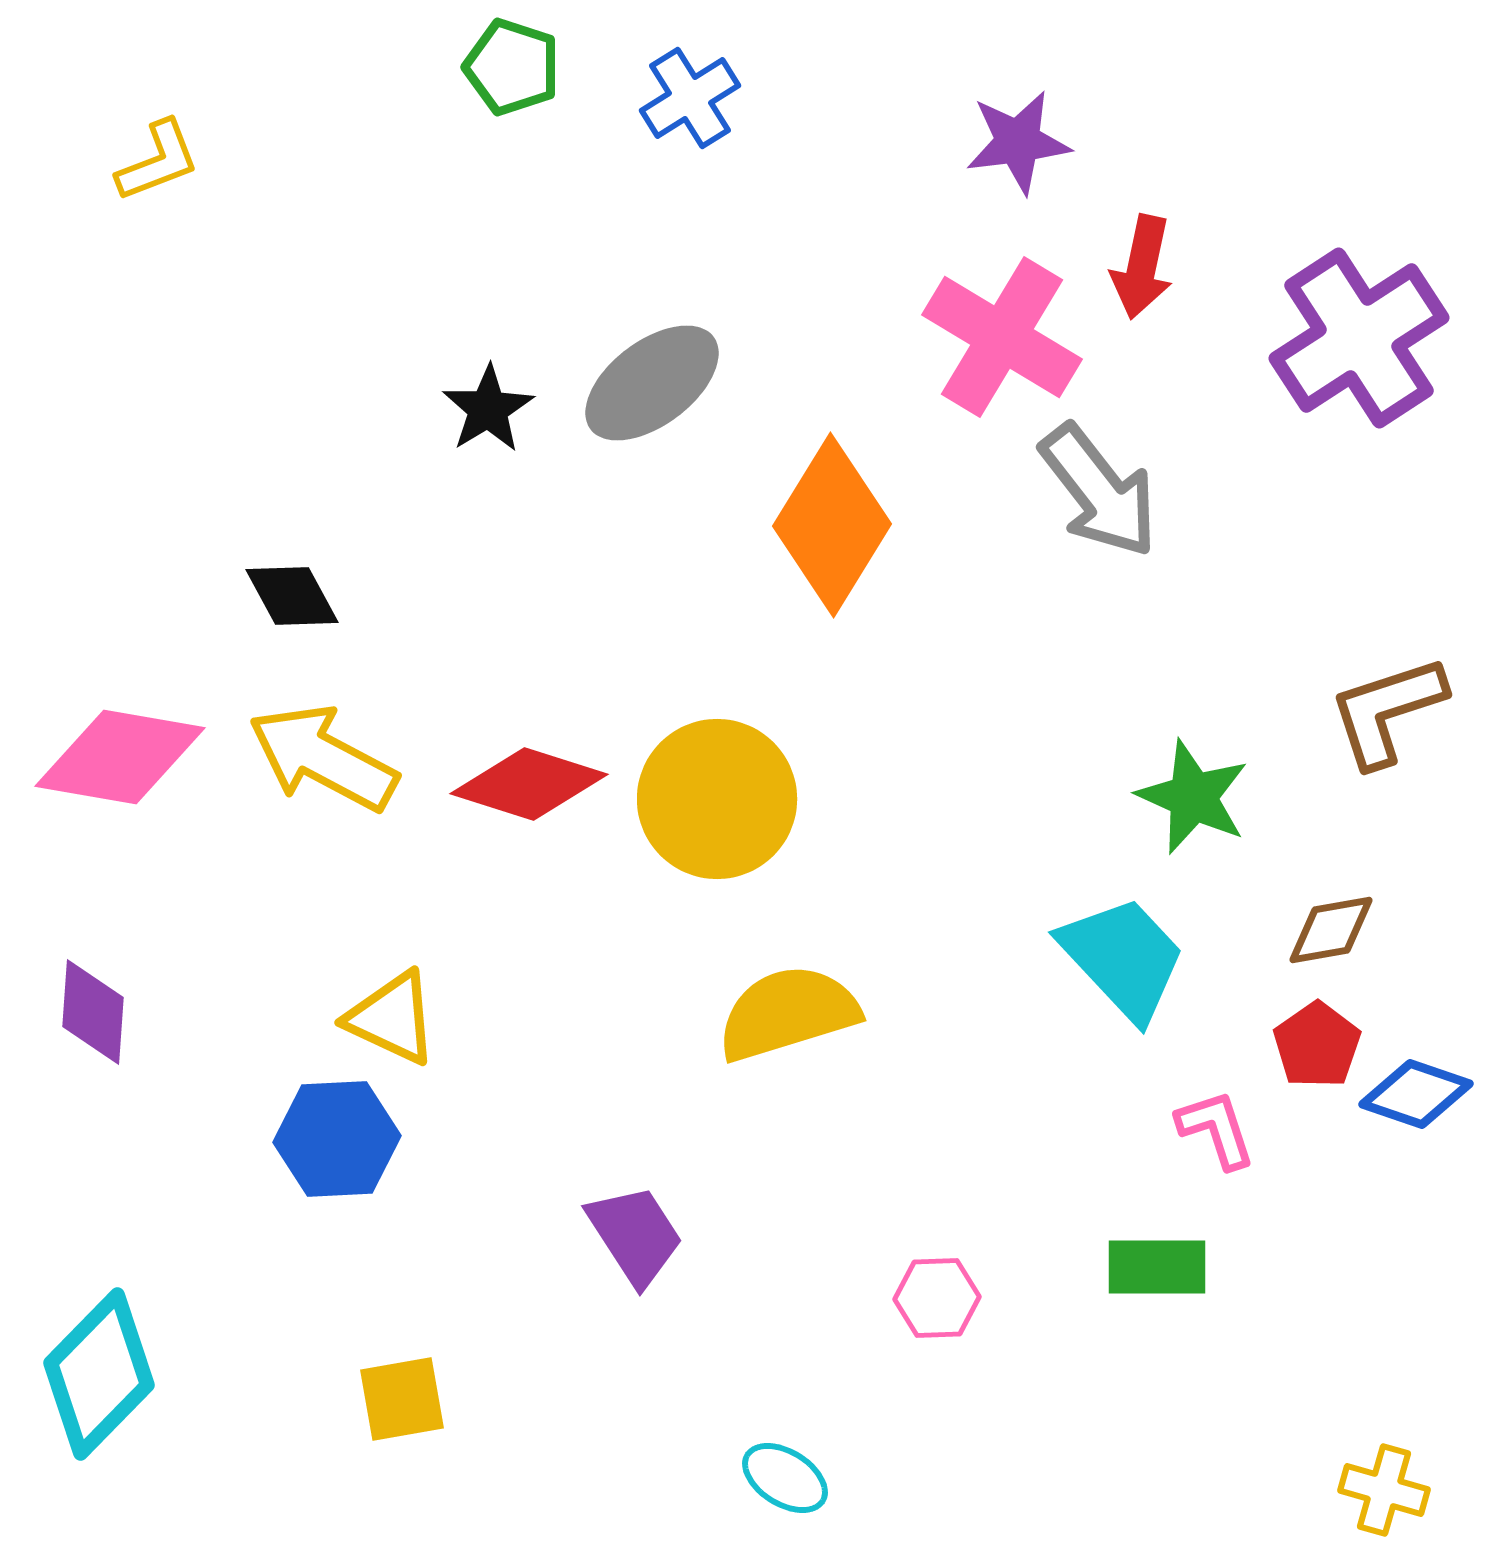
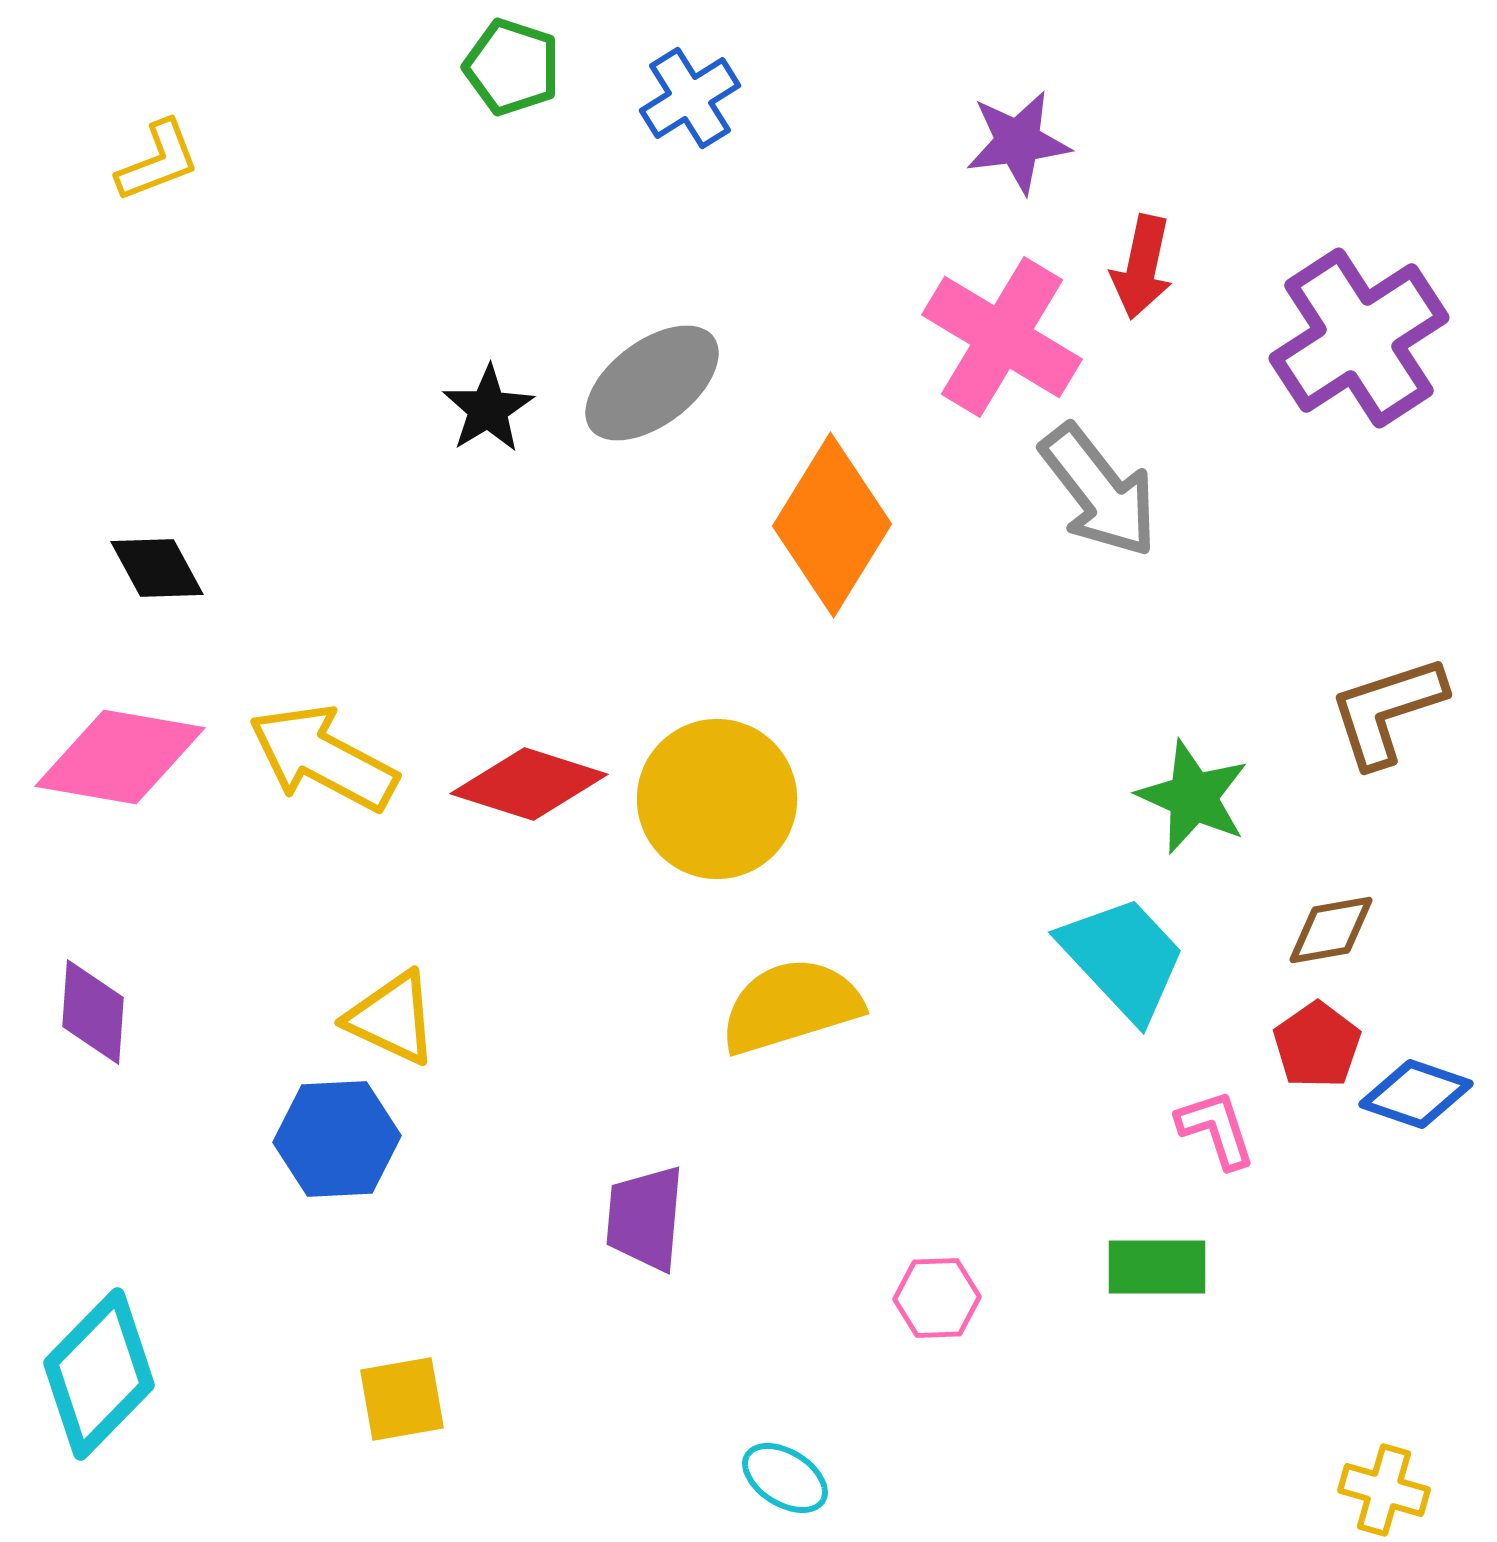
black diamond: moved 135 px left, 28 px up
yellow semicircle: moved 3 px right, 7 px up
purple trapezoid: moved 10 px right, 17 px up; rotated 142 degrees counterclockwise
